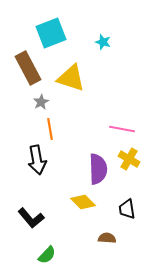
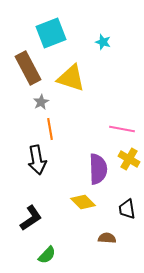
black L-shape: rotated 84 degrees counterclockwise
